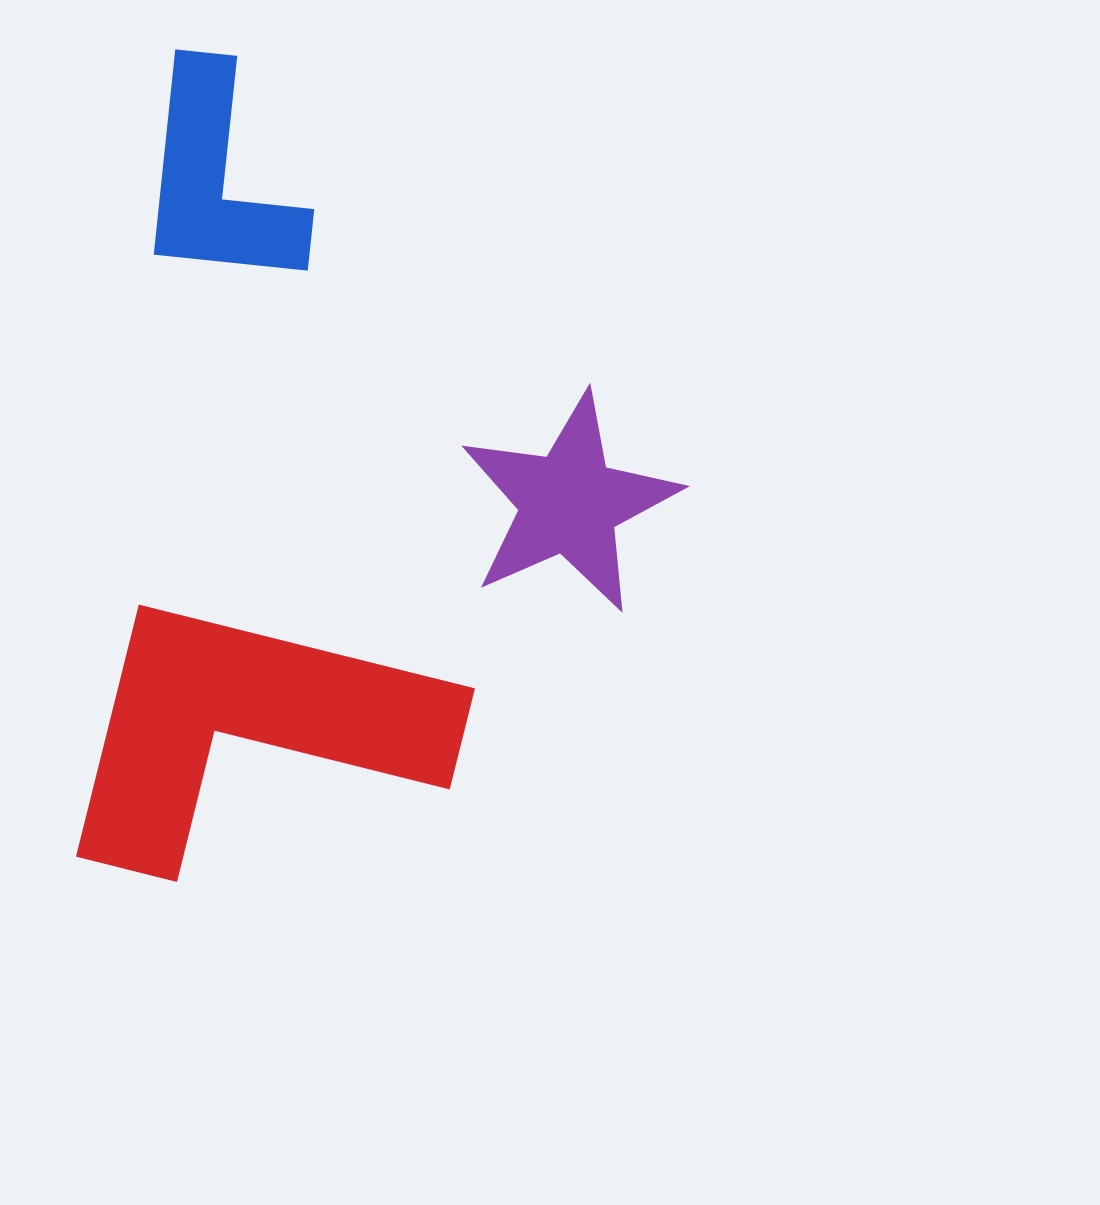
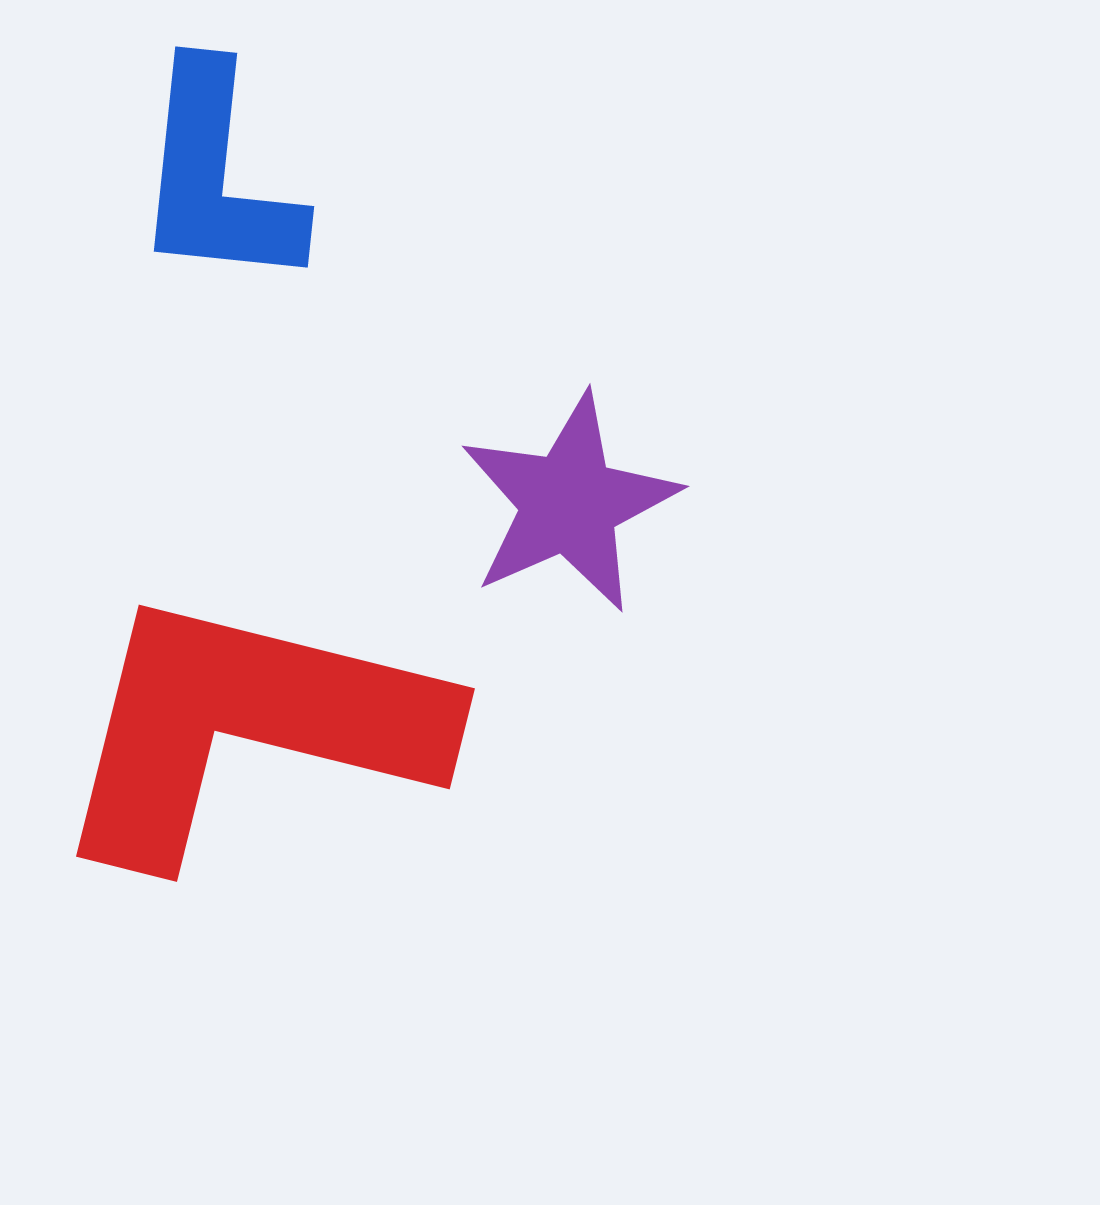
blue L-shape: moved 3 px up
